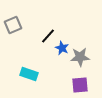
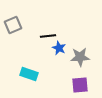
black line: rotated 42 degrees clockwise
blue star: moved 3 px left
